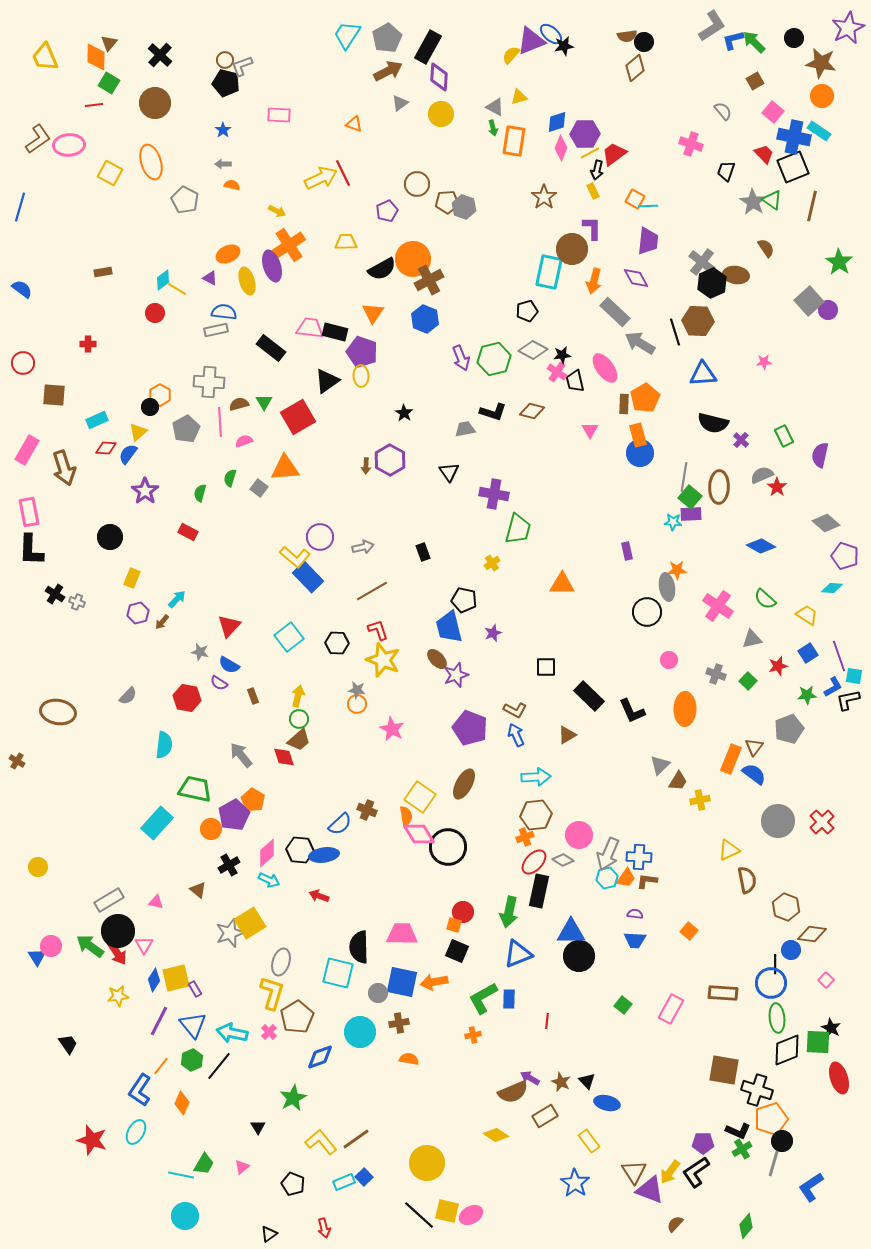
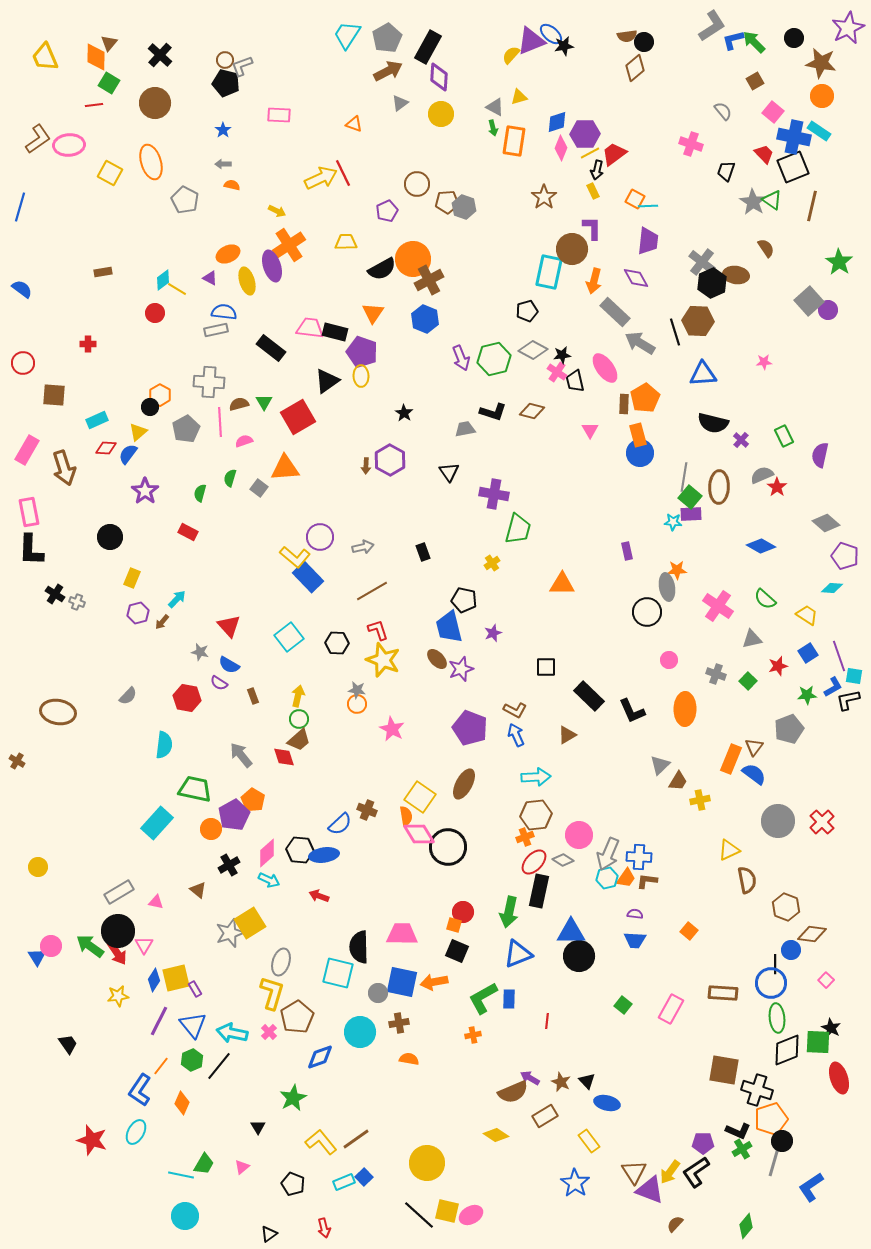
red triangle at (229, 626): rotated 25 degrees counterclockwise
purple star at (456, 675): moved 5 px right, 6 px up
gray rectangle at (109, 900): moved 10 px right, 8 px up
